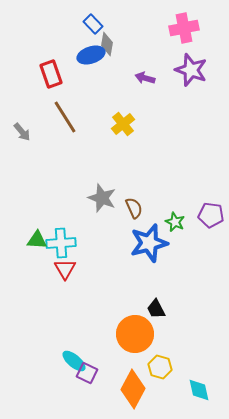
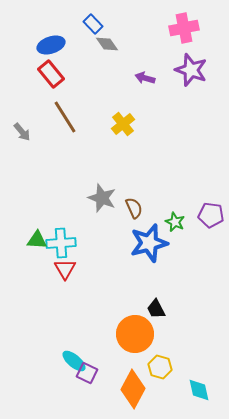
gray diamond: rotated 45 degrees counterclockwise
blue ellipse: moved 40 px left, 10 px up
red rectangle: rotated 20 degrees counterclockwise
